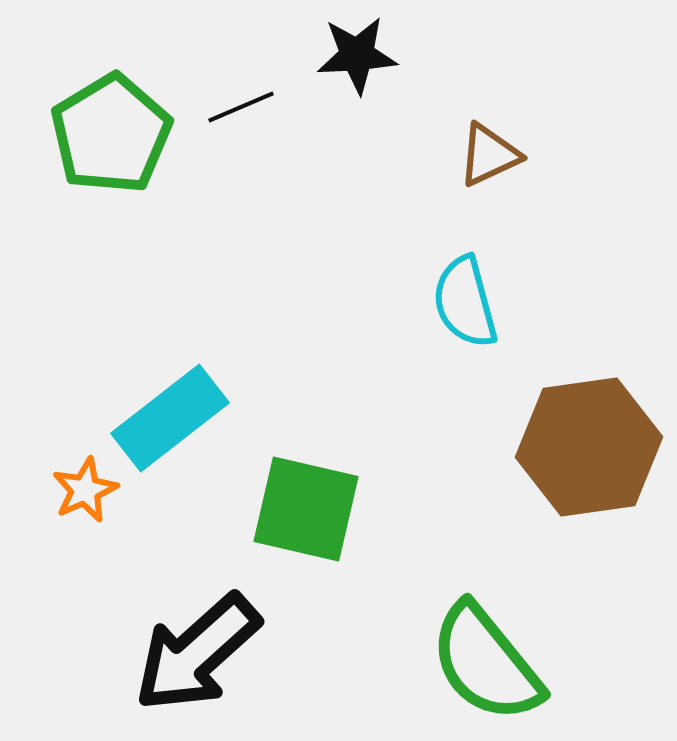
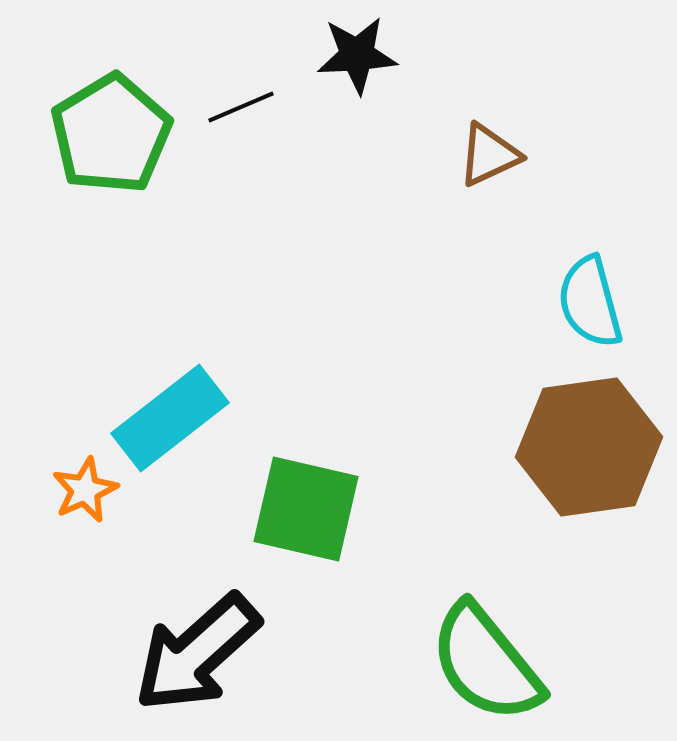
cyan semicircle: moved 125 px right
